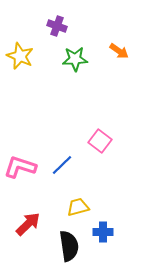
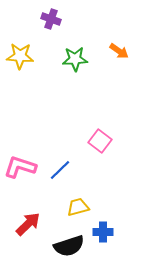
purple cross: moved 6 px left, 7 px up
yellow star: rotated 20 degrees counterclockwise
blue line: moved 2 px left, 5 px down
black semicircle: rotated 80 degrees clockwise
